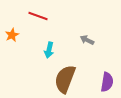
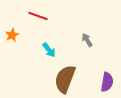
gray arrow: rotated 32 degrees clockwise
cyan arrow: rotated 49 degrees counterclockwise
